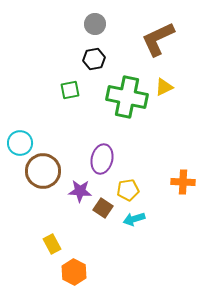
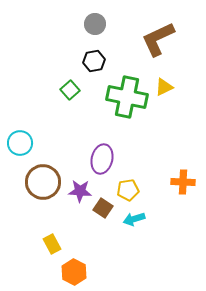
black hexagon: moved 2 px down
green square: rotated 30 degrees counterclockwise
brown circle: moved 11 px down
